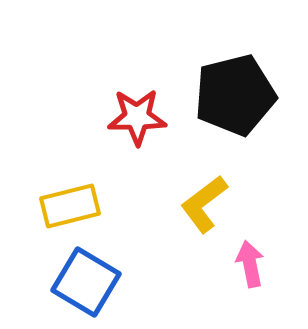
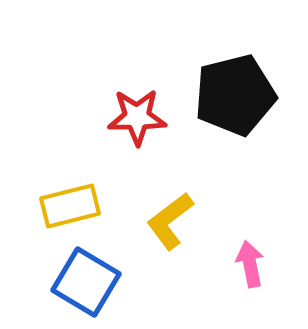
yellow L-shape: moved 34 px left, 17 px down
